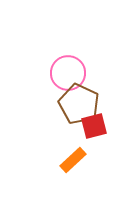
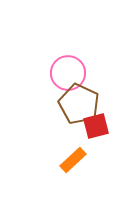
red square: moved 2 px right
